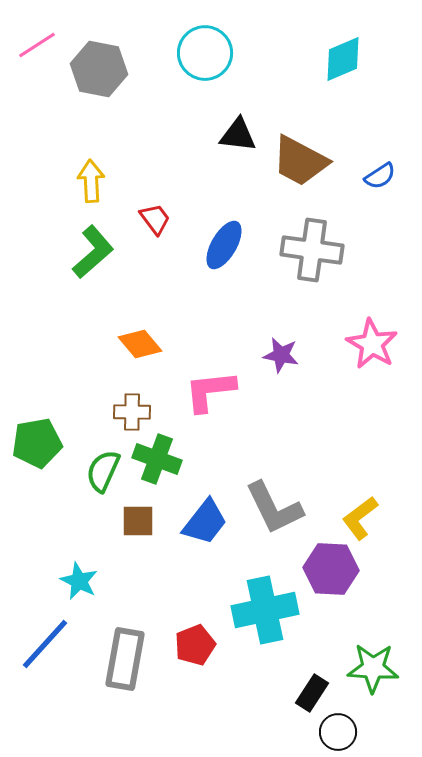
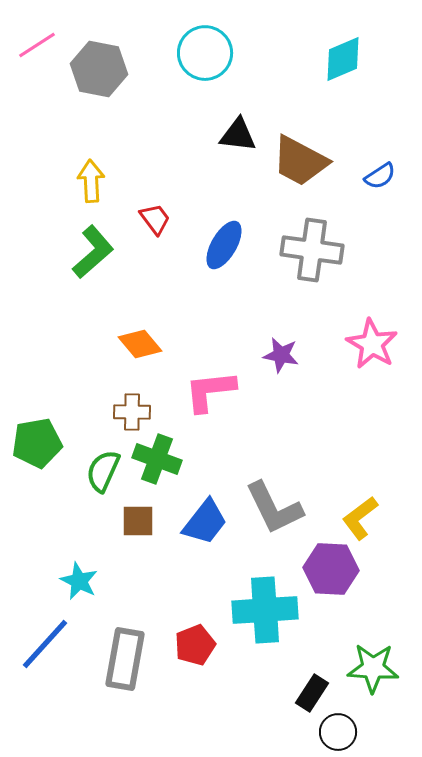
cyan cross: rotated 8 degrees clockwise
